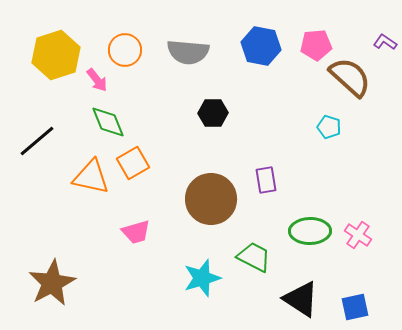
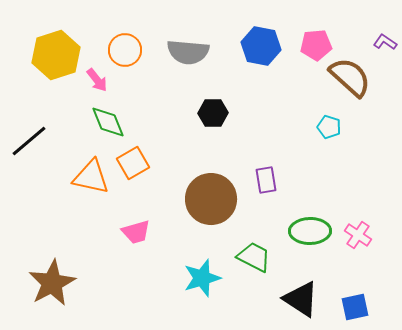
black line: moved 8 px left
